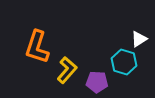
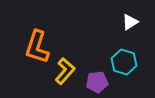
white triangle: moved 9 px left, 17 px up
yellow L-shape: moved 2 px left, 1 px down
purple pentagon: rotated 10 degrees counterclockwise
